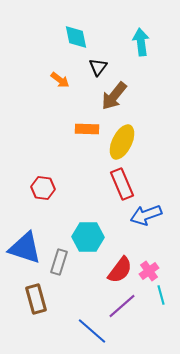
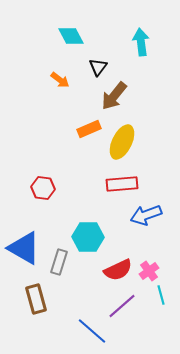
cyan diamond: moved 5 px left, 1 px up; rotated 16 degrees counterclockwise
orange rectangle: moved 2 px right; rotated 25 degrees counterclockwise
red rectangle: rotated 72 degrees counterclockwise
blue triangle: moved 1 px left; rotated 12 degrees clockwise
red semicircle: moved 2 px left; rotated 28 degrees clockwise
